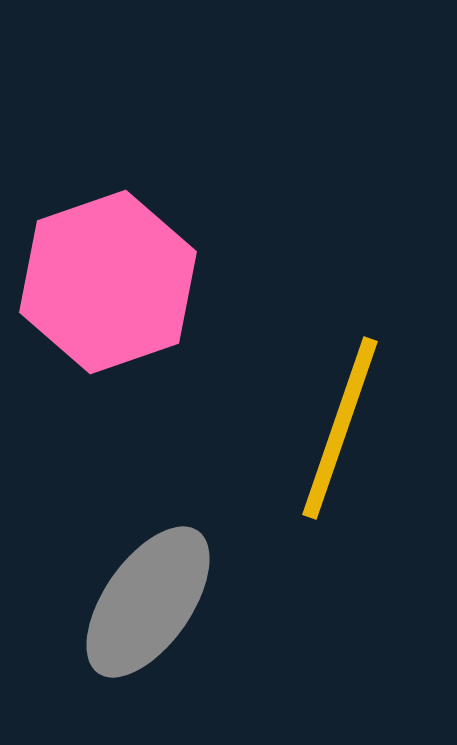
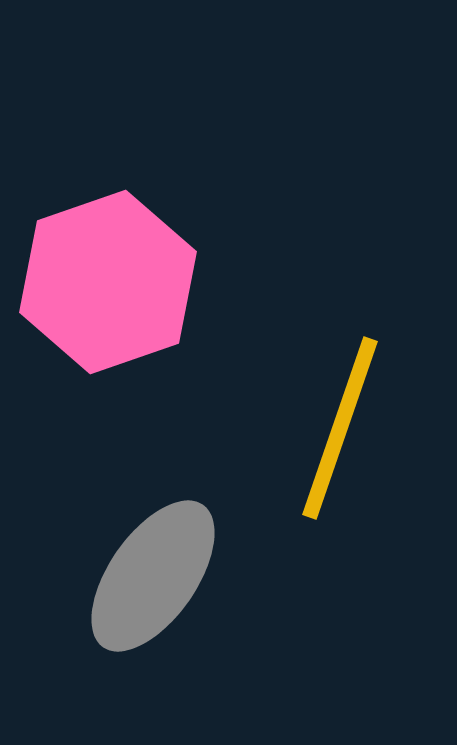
gray ellipse: moved 5 px right, 26 px up
